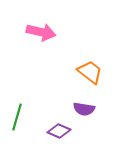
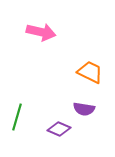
orange trapezoid: rotated 12 degrees counterclockwise
purple diamond: moved 2 px up
